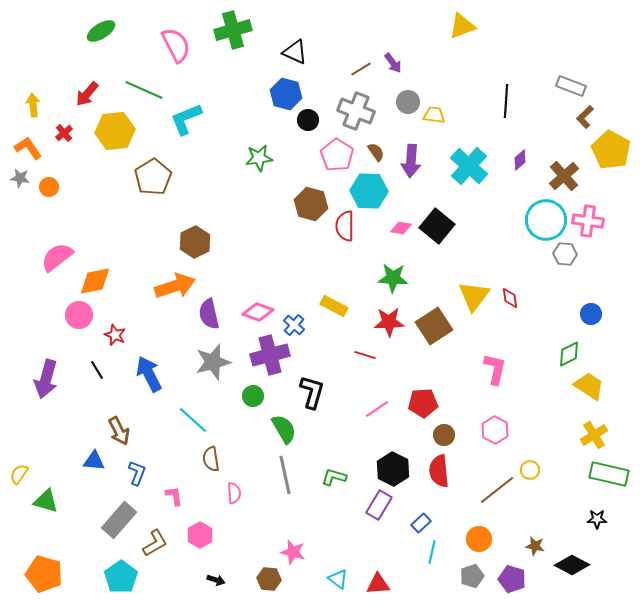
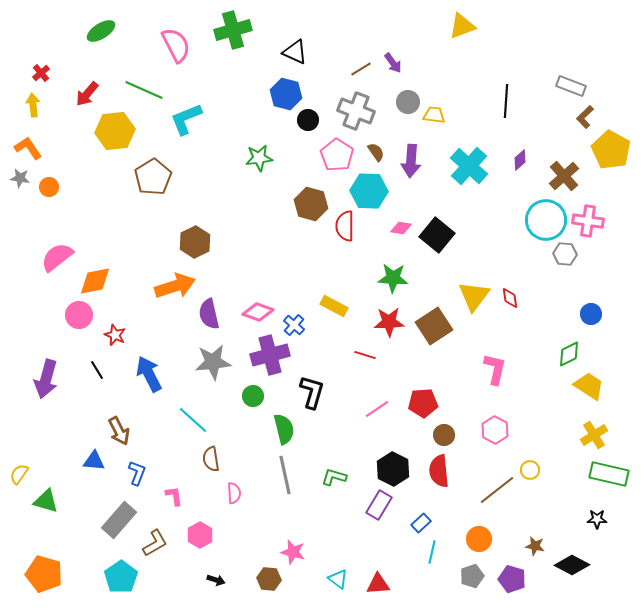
red cross at (64, 133): moved 23 px left, 60 px up
black square at (437, 226): moved 9 px down
gray star at (213, 362): rotated 9 degrees clockwise
green semicircle at (284, 429): rotated 16 degrees clockwise
